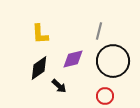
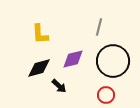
gray line: moved 4 px up
black diamond: rotated 20 degrees clockwise
red circle: moved 1 px right, 1 px up
